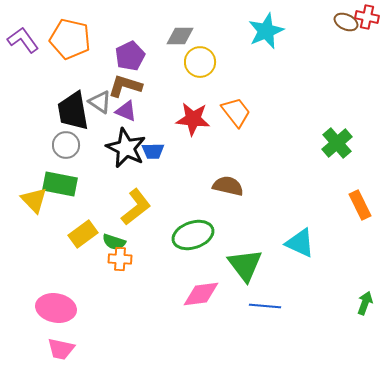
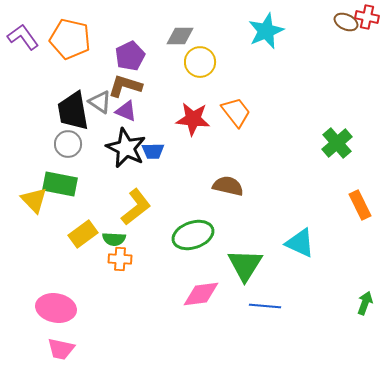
purple L-shape: moved 3 px up
gray circle: moved 2 px right, 1 px up
green semicircle: moved 3 px up; rotated 15 degrees counterclockwise
green triangle: rotated 9 degrees clockwise
